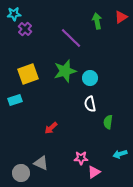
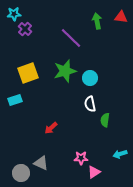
red triangle: rotated 40 degrees clockwise
yellow square: moved 1 px up
green semicircle: moved 3 px left, 2 px up
